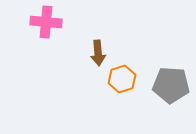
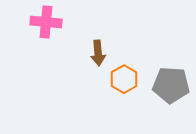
orange hexagon: moved 2 px right; rotated 12 degrees counterclockwise
